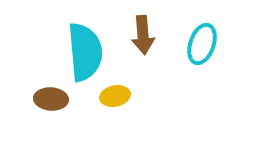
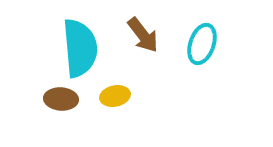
brown arrow: rotated 33 degrees counterclockwise
cyan semicircle: moved 5 px left, 4 px up
brown ellipse: moved 10 px right
